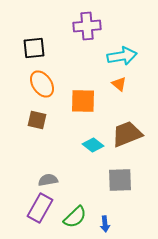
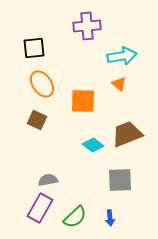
brown square: rotated 12 degrees clockwise
blue arrow: moved 5 px right, 6 px up
